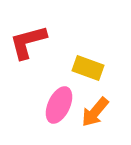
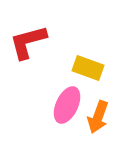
pink ellipse: moved 8 px right
orange arrow: moved 3 px right, 5 px down; rotated 20 degrees counterclockwise
